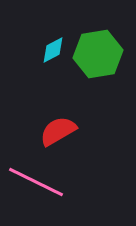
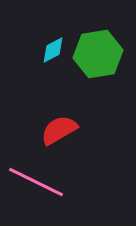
red semicircle: moved 1 px right, 1 px up
